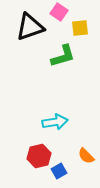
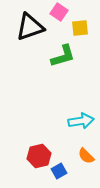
cyan arrow: moved 26 px right, 1 px up
